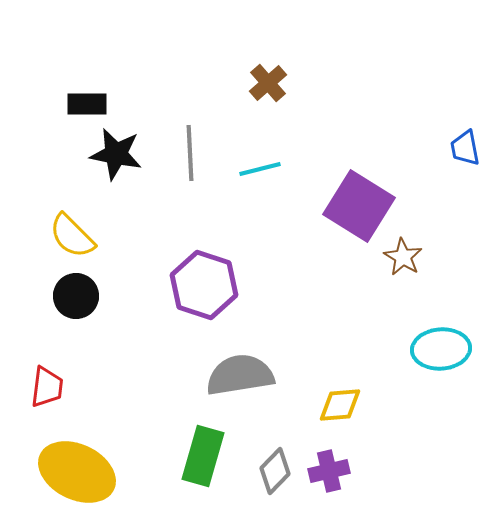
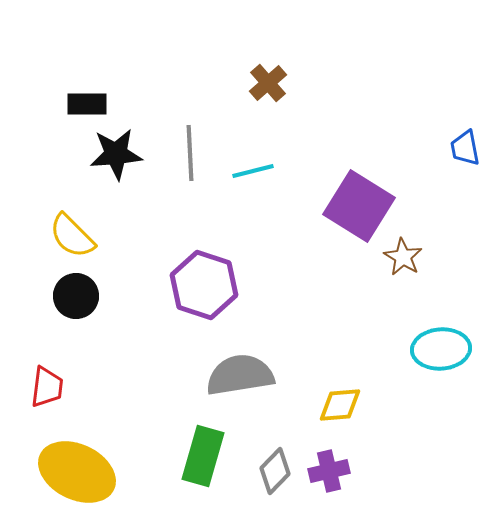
black star: rotated 16 degrees counterclockwise
cyan line: moved 7 px left, 2 px down
